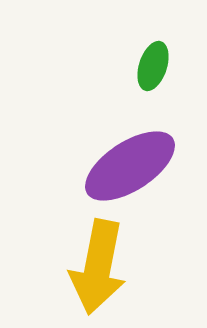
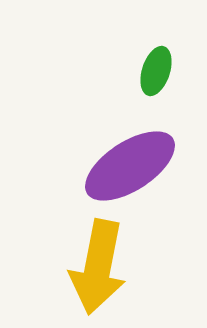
green ellipse: moved 3 px right, 5 px down
